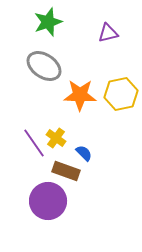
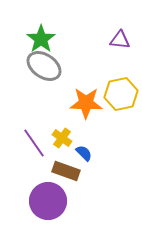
green star: moved 7 px left, 17 px down; rotated 16 degrees counterclockwise
purple triangle: moved 12 px right, 7 px down; rotated 20 degrees clockwise
orange star: moved 6 px right, 8 px down
yellow cross: moved 6 px right
